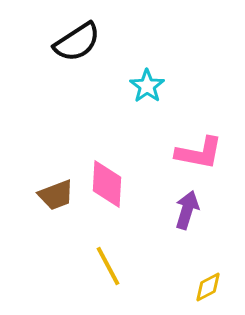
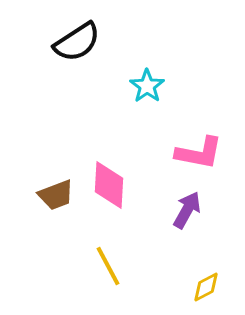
pink diamond: moved 2 px right, 1 px down
purple arrow: rotated 12 degrees clockwise
yellow diamond: moved 2 px left
